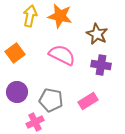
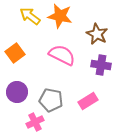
yellow arrow: rotated 65 degrees counterclockwise
